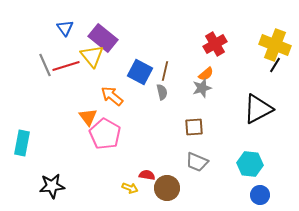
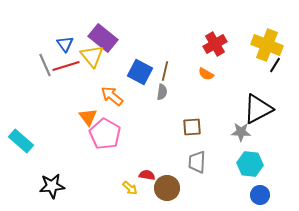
blue triangle: moved 16 px down
yellow cross: moved 8 px left
orange semicircle: rotated 70 degrees clockwise
gray star: moved 39 px right, 44 px down; rotated 18 degrees clockwise
gray semicircle: rotated 21 degrees clockwise
brown square: moved 2 px left
cyan rectangle: moved 1 px left, 2 px up; rotated 60 degrees counterclockwise
gray trapezoid: rotated 70 degrees clockwise
yellow arrow: rotated 21 degrees clockwise
